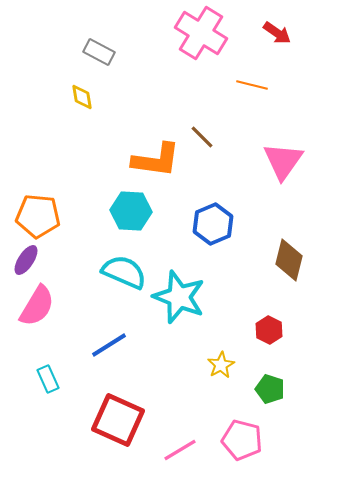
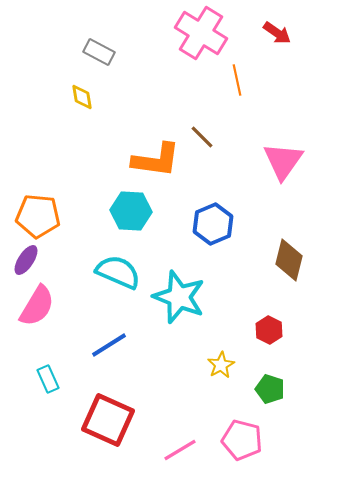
orange line: moved 15 px left, 5 px up; rotated 64 degrees clockwise
cyan semicircle: moved 6 px left
red square: moved 10 px left
